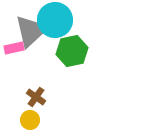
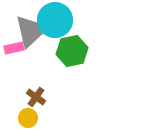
yellow circle: moved 2 px left, 2 px up
